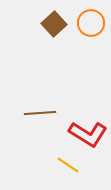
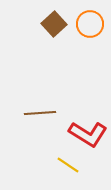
orange circle: moved 1 px left, 1 px down
